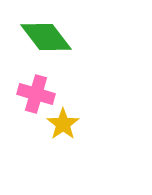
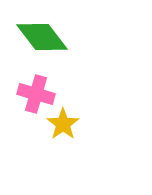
green diamond: moved 4 px left
